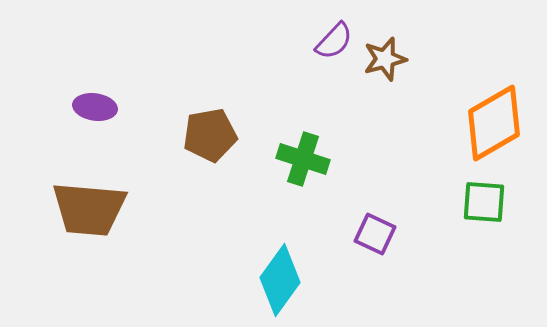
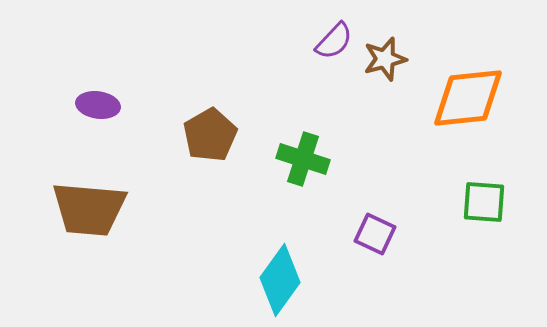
purple ellipse: moved 3 px right, 2 px up
orange diamond: moved 26 px left, 25 px up; rotated 24 degrees clockwise
brown pentagon: rotated 20 degrees counterclockwise
